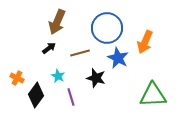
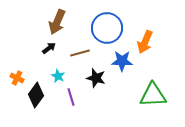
blue star: moved 4 px right, 3 px down; rotated 25 degrees counterclockwise
